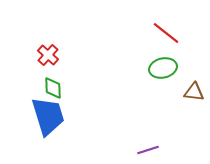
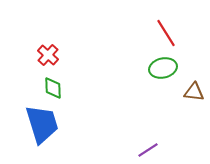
red line: rotated 20 degrees clockwise
blue trapezoid: moved 6 px left, 8 px down
purple line: rotated 15 degrees counterclockwise
